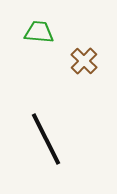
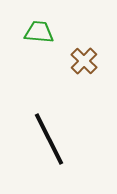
black line: moved 3 px right
